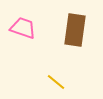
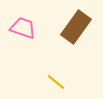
brown rectangle: moved 1 px right, 3 px up; rotated 28 degrees clockwise
